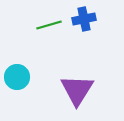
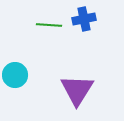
green line: rotated 20 degrees clockwise
cyan circle: moved 2 px left, 2 px up
